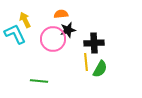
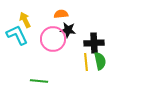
black star: rotated 21 degrees clockwise
cyan L-shape: moved 2 px right, 1 px down
green semicircle: moved 8 px up; rotated 42 degrees counterclockwise
